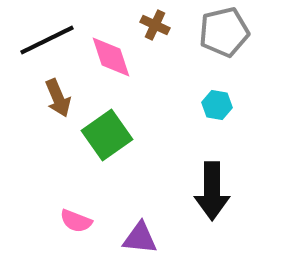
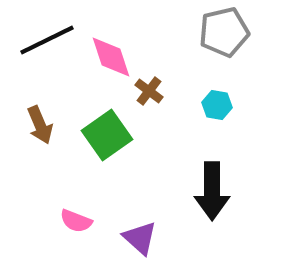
brown cross: moved 6 px left, 66 px down; rotated 12 degrees clockwise
brown arrow: moved 18 px left, 27 px down
purple triangle: rotated 36 degrees clockwise
